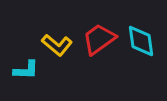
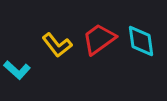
yellow L-shape: rotated 12 degrees clockwise
cyan L-shape: moved 9 px left; rotated 40 degrees clockwise
